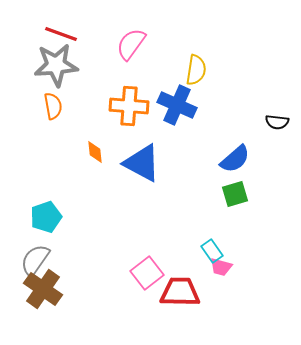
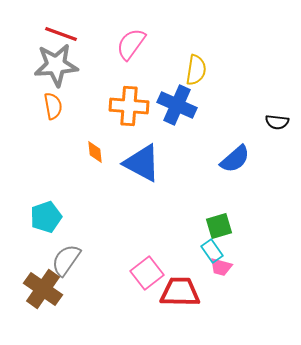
green square: moved 16 px left, 32 px down
gray semicircle: moved 31 px right
